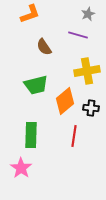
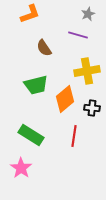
brown semicircle: moved 1 px down
orange diamond: moved 2 px up
black cross: moved 1 px right
green rectangle: rotated 60 degrees counterclockwise
